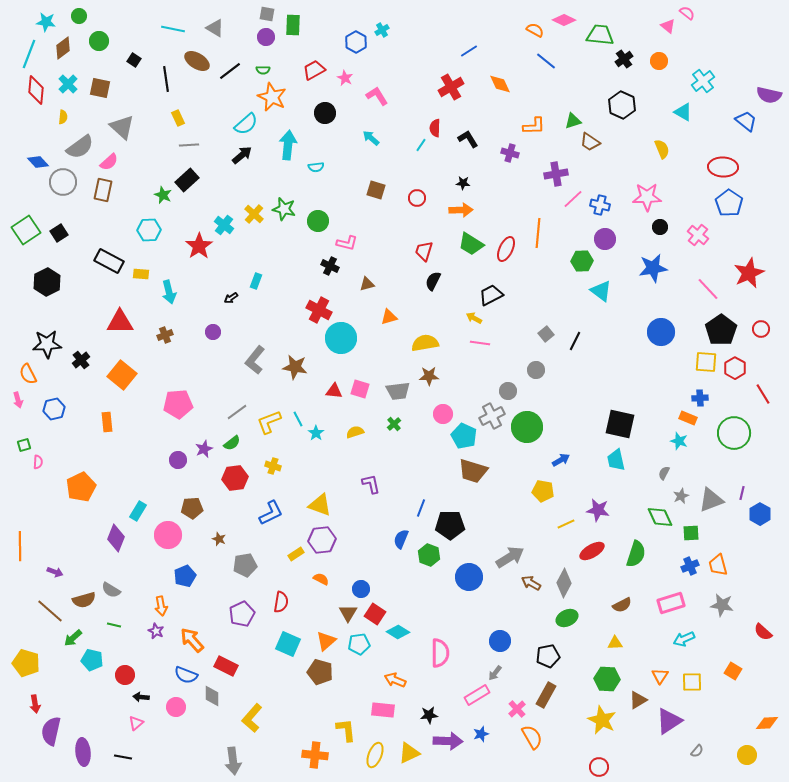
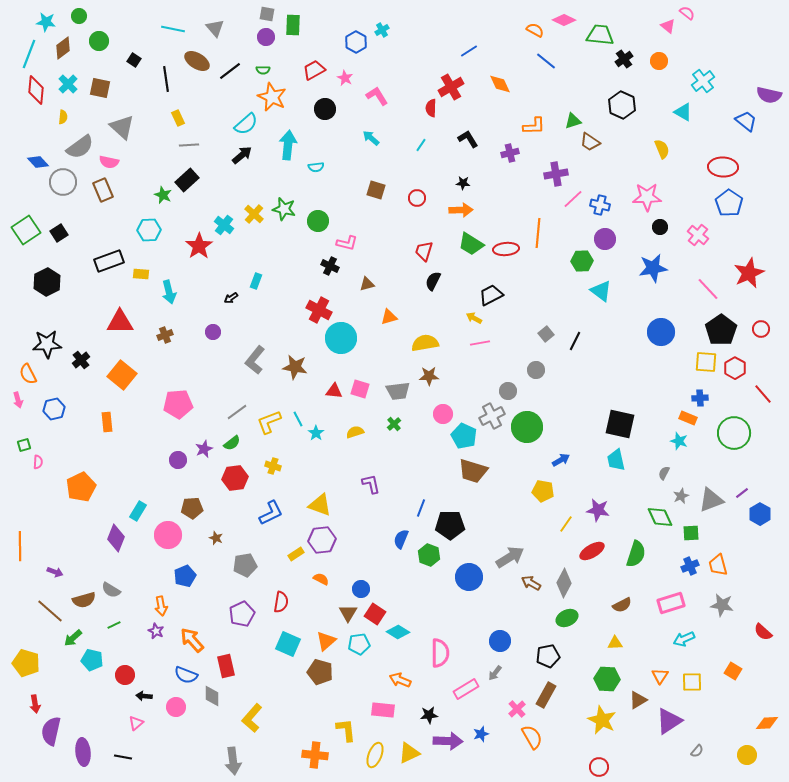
gray triangle at (215, 28): rotated 18 degrees clockwise
black circle at (325, 113): moved 4 px up
red semicircle at (435, 128): moved 4 px left, 20 px up
purple cross at (510, 153): rotated 30 degrees counterclockwise
pink semicircle at (109, 162): rotated 54 degrees clockwise
brown rectangle at (103, 190): rotated 35 degrees counterclockwise
red ellipse at (506, 249): rotated 60 degrees clockwise
black rectangle at (109, 261): rotated 48 degrees counterclockwise
pink line at (480, 343): rotated 18 degrees counterclockwise
red line at (763, 394): rotated 10 degrees counterclockwise
purple line at (742, 493): rotated 40 degrees clockwise
yellow line at (566, 524): rotated 30 degrees counterclockwise
brown star at (219, 539): moved 3 px left, 1 px up
green line at (114, 625): rotated 40 degrees counterclockwise
red rectangle at (226, 666): rotated 50 degrees clockwise
orange arrow at (395, 680): moved 5 px right
pink rectangle at (477, 695): moved 11 px left, 6 px up
black arrow at (141, 697): moved 3 px right, 1 px up
